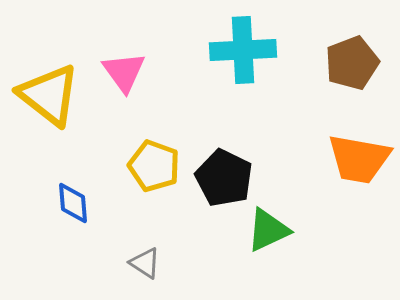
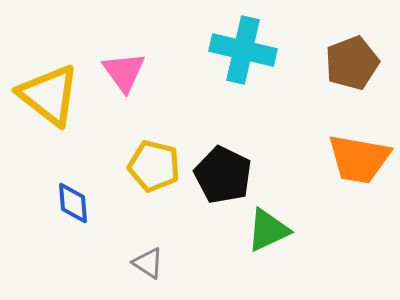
cyan cross: rotated 16 degrees clockwise
yellow pentagon: rotated 6 degrees counterclockwise
black pentagon: moved 1 px left, 3 px up
gray triangle: moved 3 px right
